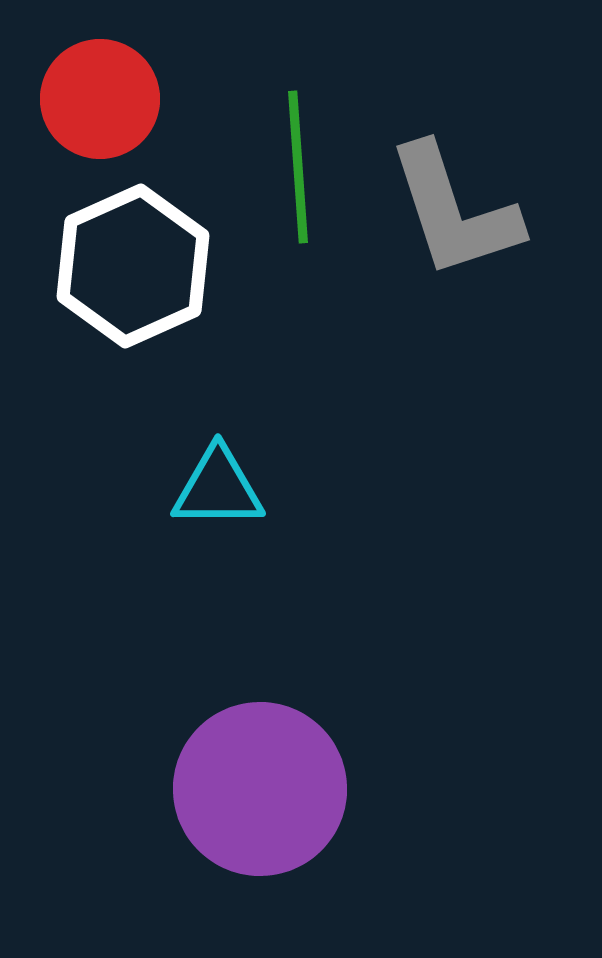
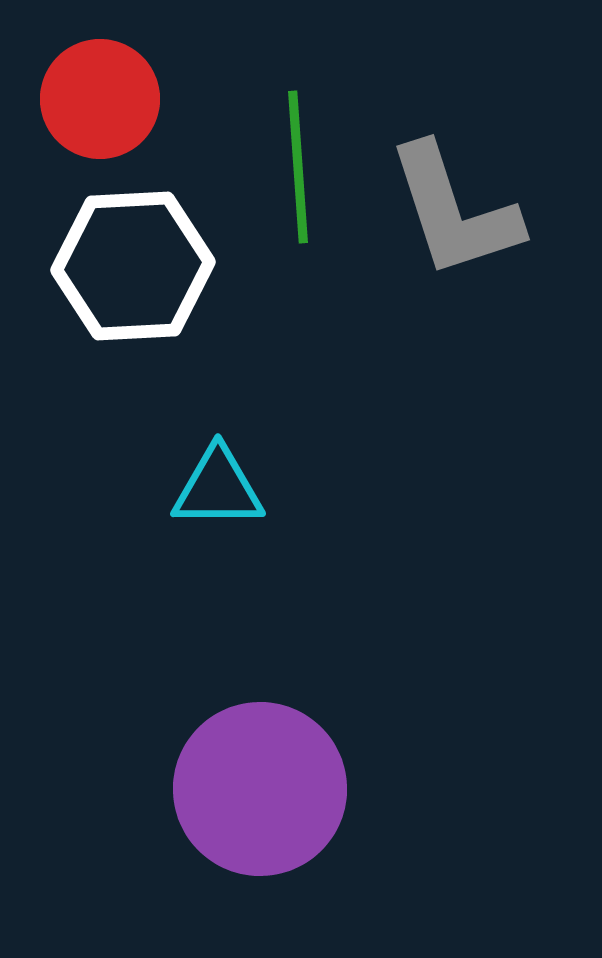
white hexagon: rotated 21 degrees clockwise
